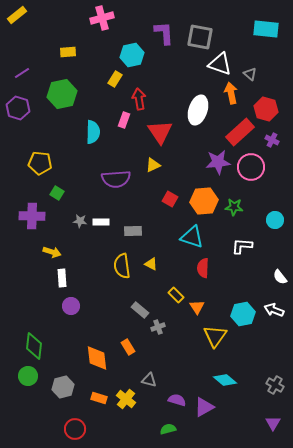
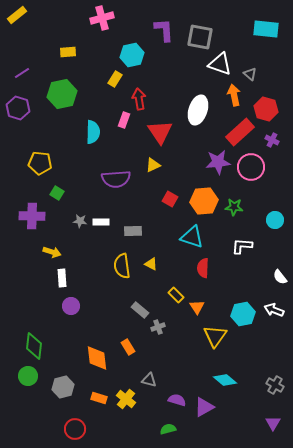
purple L-shape at (164, 33): moved 3 px up
orange arrow at (231, 93): moved 3 px right, 2 px down
